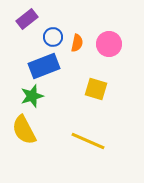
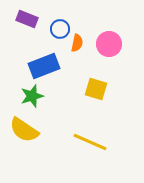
purple rectangle: rotated 60 degrees clockwise
blue circle: moved 7 px right, 8 px up
yellow semicircle: rotated 28 degrees counterclockwise
yellow line: moved 2 px right, 1 px down
